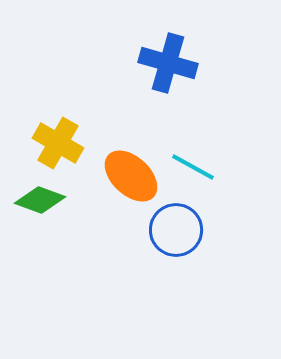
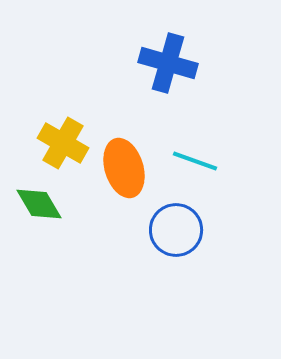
yellow cross: moved 5 px right
cyan line: moved 2 px right, 6 px up; rotated 9 degrees counterclockwise
orange ellipse: moved 7 px left, 8 px up; rotated 30 degrees clockwise
green diamond: moved 1 px left, 4 px down; rotated 39 degrees clockwise
